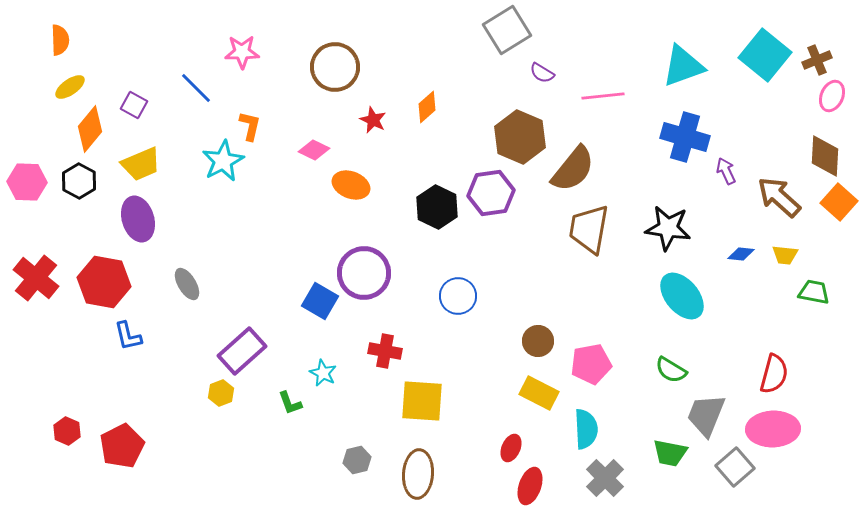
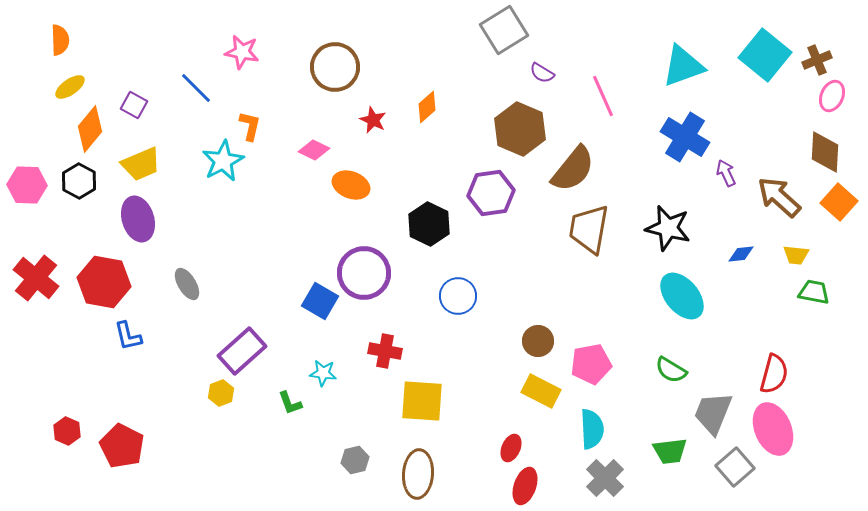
gray square at (507, 30): moved 3 px left
pink star at (242, 52): rotated 12 degrees clockwise
pink line at (603, 96): rotated 72 degrees clockwise
brown hexagon at (520, 137): moved 8 px up
blue cross at (685, 137): rotated 15 degrees clockwise
brown diamond at (825, 156): moved 4 px up
purple arrow at (726, 171): moved 2 px down
pink hexagon at (27, 182): moved 3 px down
black hexagon at (437, 207): moved 8 px left, 17 px down
black star at (668, 228): rotated 6 degrees clockwise
blue diamond at (741, 254): rotated 12 degrees counterclockwise
yellow trapezoid at (785, 255): moved 11 px right
cyan star at (323, 373): rotated 20 degrees counterclockwise
yellow rectangle at (539, 393): moved 2 px right, 2 px up
gray trapezoid at (706, 415): moved 7 px right, 2 px up
cyan semicircle at (586, 429): moved 6 px right
pink ellipse at (773, 429): rotated 69 degrees clockwise
red pentagon at (122, 446): rotated 18 degrees counterclockwise
green trapezoid at (670, 453): moved 2 px up; rotated 18 degrees counterclockwise
gray hexagon at (357, 460): moved 2 px left
red ellipse at (530, 486): moved 5 px left
